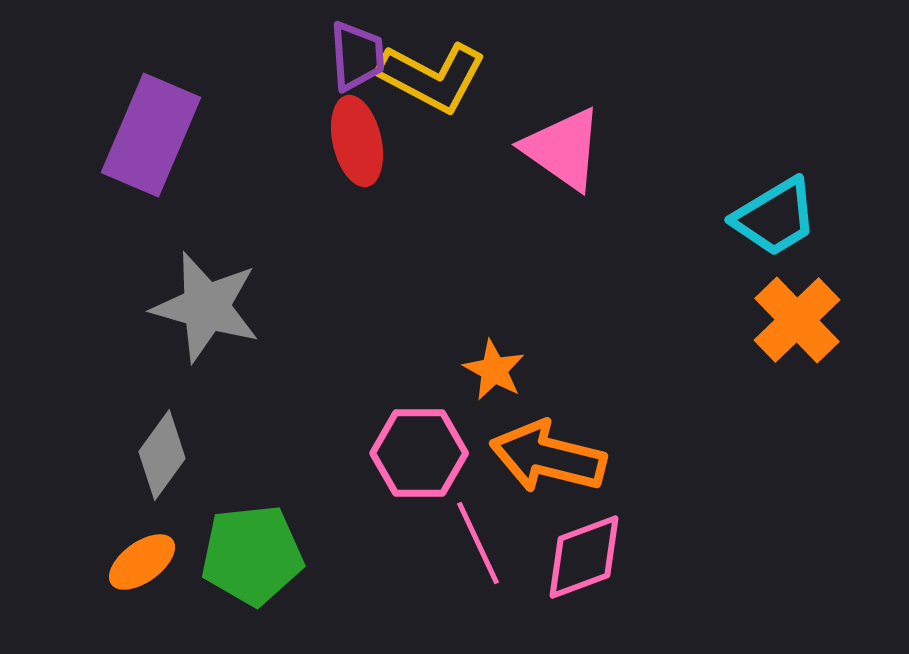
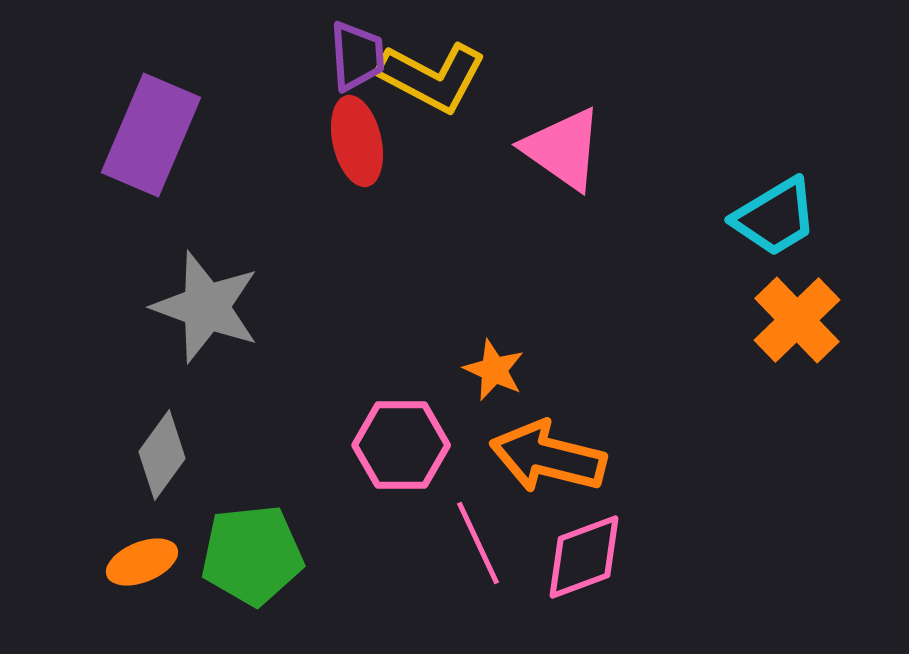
gray star: rotated 4 degrees clockwise
orange star: rotated 4 degrees counterclockwise
pink hexagon: moved 18 px left, 8 px up
orange ellipse: rotated 14 degrees clockwise
